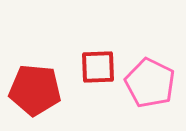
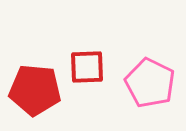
red square: moved 11 px left
